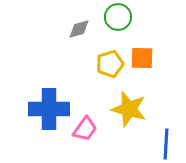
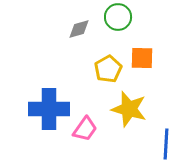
yellow pentagon: moved 2 px left, 5 px down; rotated 12 degrees counterclockwise
